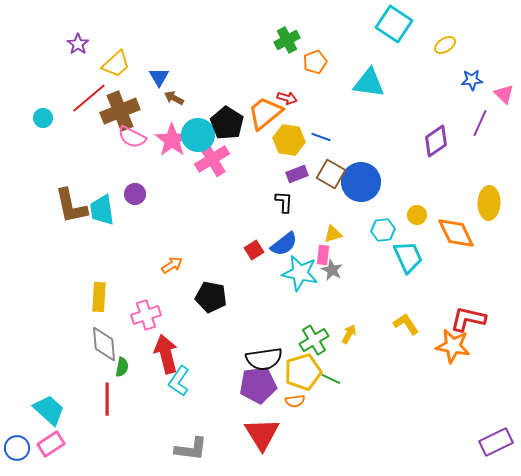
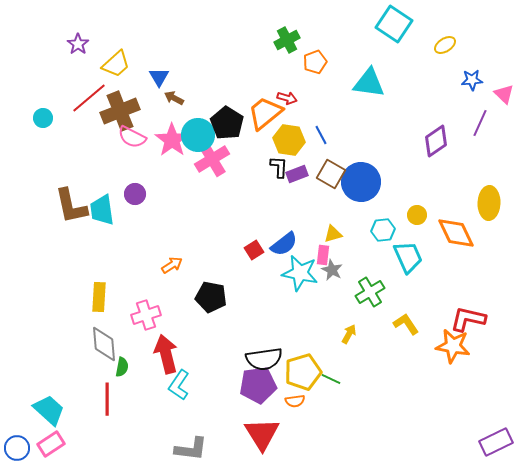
blue line at (321, 137): moved 2 px up; rotated 42 degrees clockwise
black L-shape at (284, 202): moved 5 px left, 35 px up
green cross at (314, 340): moved 56 px right, 48 px up
cyan L-shape at (179, 381): moved 4 px down
